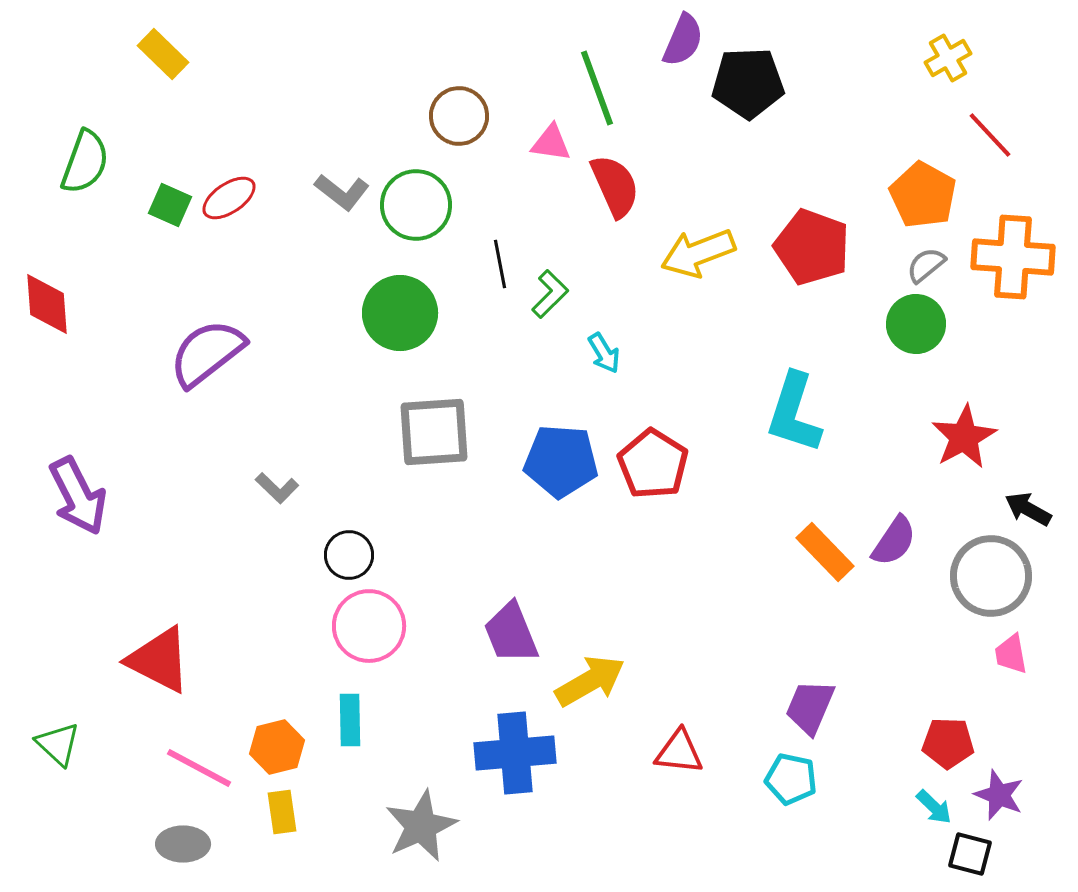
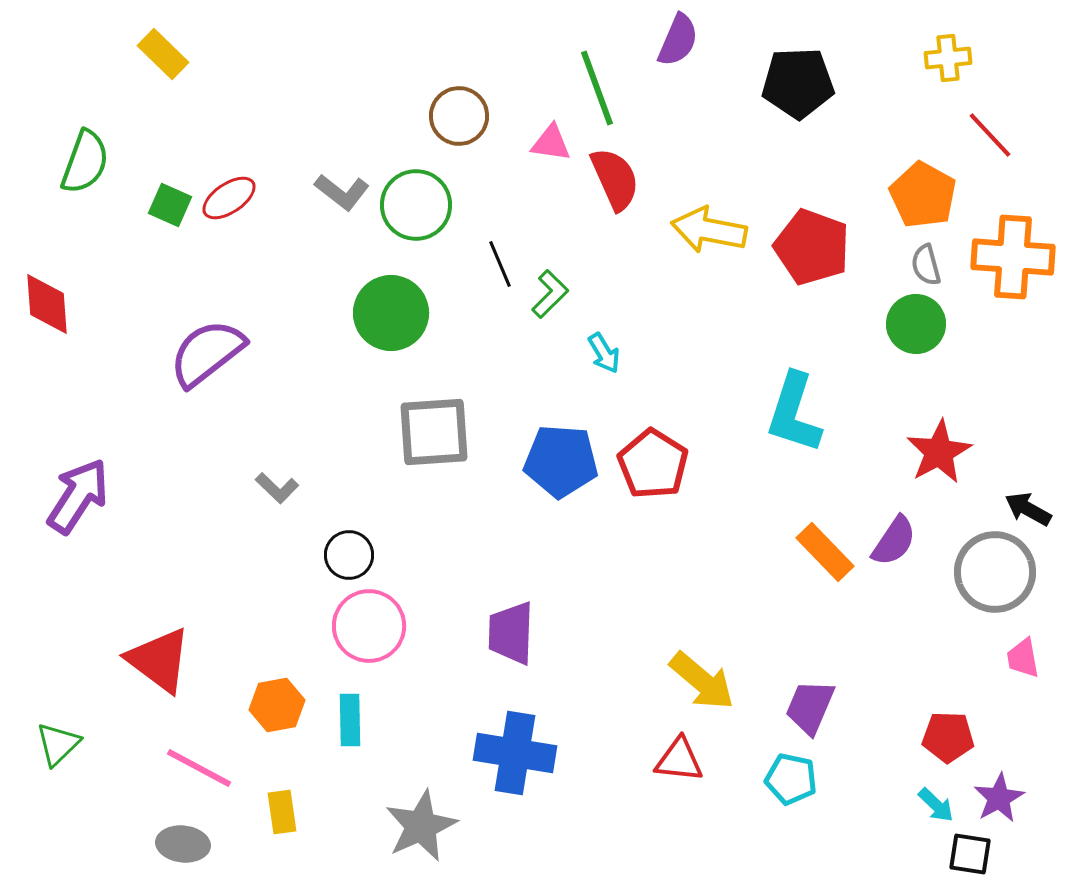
purple semicircle at (683, 40): moved 5 px left
yellow cross at (948, 58): rotated 24 degrees clockwise
black pentagon at (748, 83): moved 50 px right
red semicircle at (615, 186): moved 7 px up
yellow arrow at (698, 253): moved 11 px right, 23 px up; rotated 32 degrees clockwise
black line at (500, 264): rotated 12 degrees counterclockwise
gray semicircle at (926, 265): rotated 66 degrees counterclockwise
green circle at (400, 313): moved 9 px left
red star at (964, 437): moved 25 px left, 15 px down
purple arrow at (78, 496): rotated 120 degrees counterclockwise
gray circle at (991, 576): moved 4 px right, 4 px up
purple trapezoid at (511, 633): rotated 24 degrees clockwise
pink trapezoid at (1011, 654): moved 12 px right, 4 px down
red triangle at (159, 660): rotated 10 degrees clockwise
yellow arrow at (590, 681): moved 112 px right; rotated 70 degrees clockwise
red pentagon at (948, 743): moved 6 px up
green triangle at (58, 744): rotated 33 degrees clockwise
orange hexagon at (277, 747): moved 42 px up; rotated 4 degrees clockwise
red triangle at (679, 752): moved 8 px down
blue cross at (515, 753): rotated 14 degrees clockwise
purple star at (999, 795): moved 3 px down; rotated 21 degrees clockwise
cyan arrow at (934, 807): moved 2 px right, 2 px up
gray ellipse at (183, 844): rotated 6 degrees clockwise
black square at (970, 854): rotated 6 degrees counterclockwise
